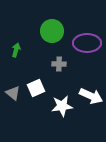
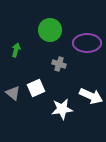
green circle: moved 2 px left, 1 px up
gray cross: rotated 16 degrees clockwise
white star: moved 3 px down
